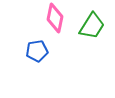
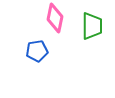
green trapezoid: rotated 32 degrees counterclockwise
